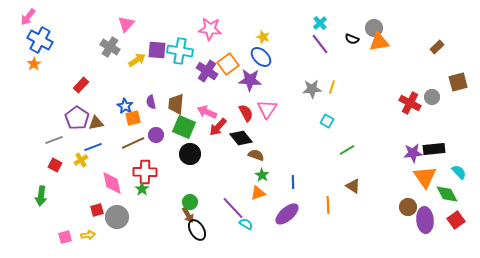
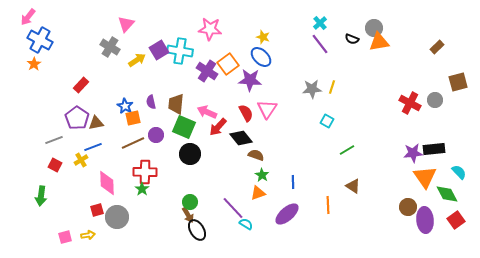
purple square at (157, 50): moved 2 px right; rotated 36 degrees counterclockwise
gray circle at (432, 97): moved 3 px right, 3 px down
pink diamond at (112, 183): moved 5 px left; rotated 10 degrees clockwise
